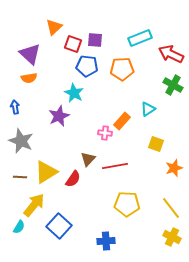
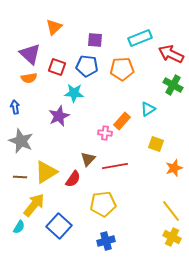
red square: moved 16 px left, 23 px down
cyan star: rotated 24 degrees counterclockwise
yellow pentagon: moved 24 px left; rotated 10 degrees counterclockwise
yellow line: moved 3 px down
blue cross: rotated 12 degrees counterclockwise
